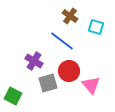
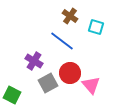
red circle: moved 1 px right, 2 px down
gray square: rotated 12 degrees counterclockwise
green square: moved 1 px left, 1 px up
